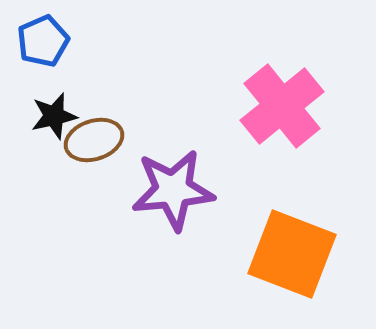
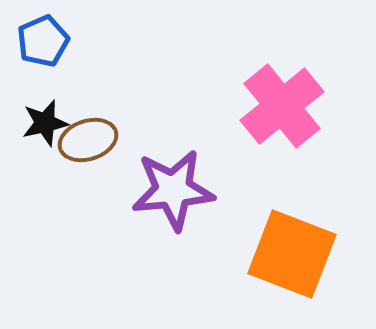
black star: moved 9 px left, 7 px down
brown ellipse: moved 6 px left
